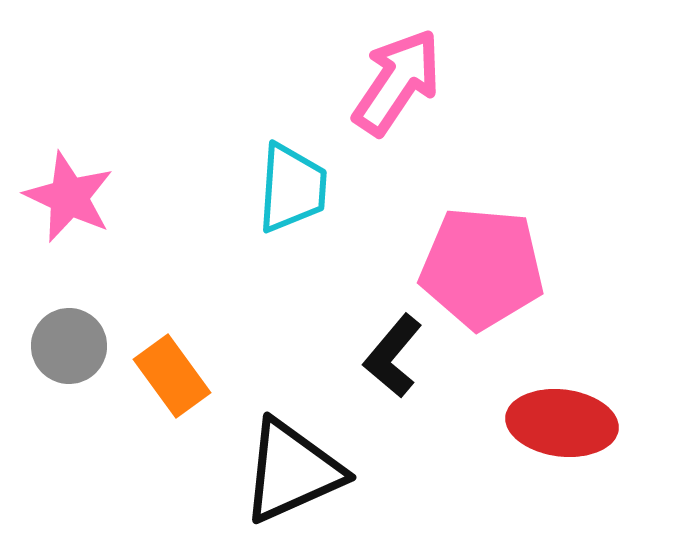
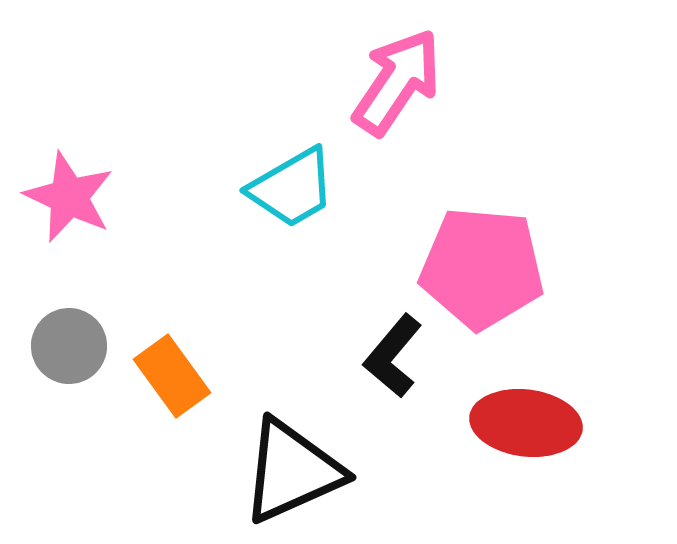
cyan trapezoid: rotated 56 degrees clockwise
red ellipse: moved 36 px left
